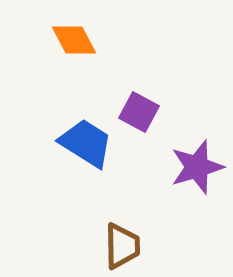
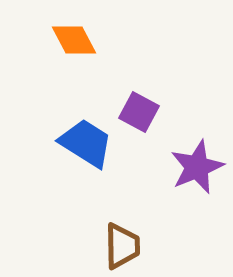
purple star: rotated 6 degrees counterclockwise
